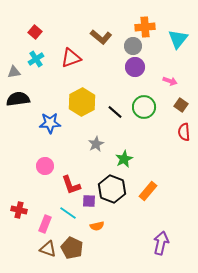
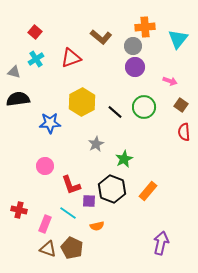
gray triangle: rotated 24 degrees clockwise
